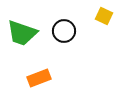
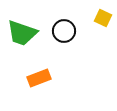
yellow square: moved 1 px left, 2 px down
